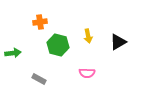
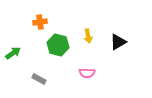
green arrow: rotated 28 degrees counterclockwise
